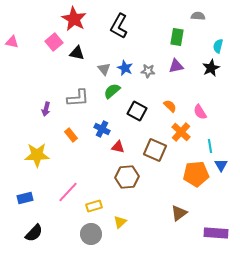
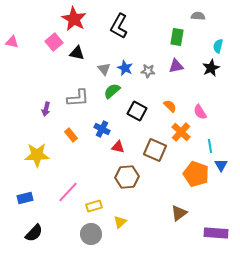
orange pentagon: rotated 25 degrees clockwise
